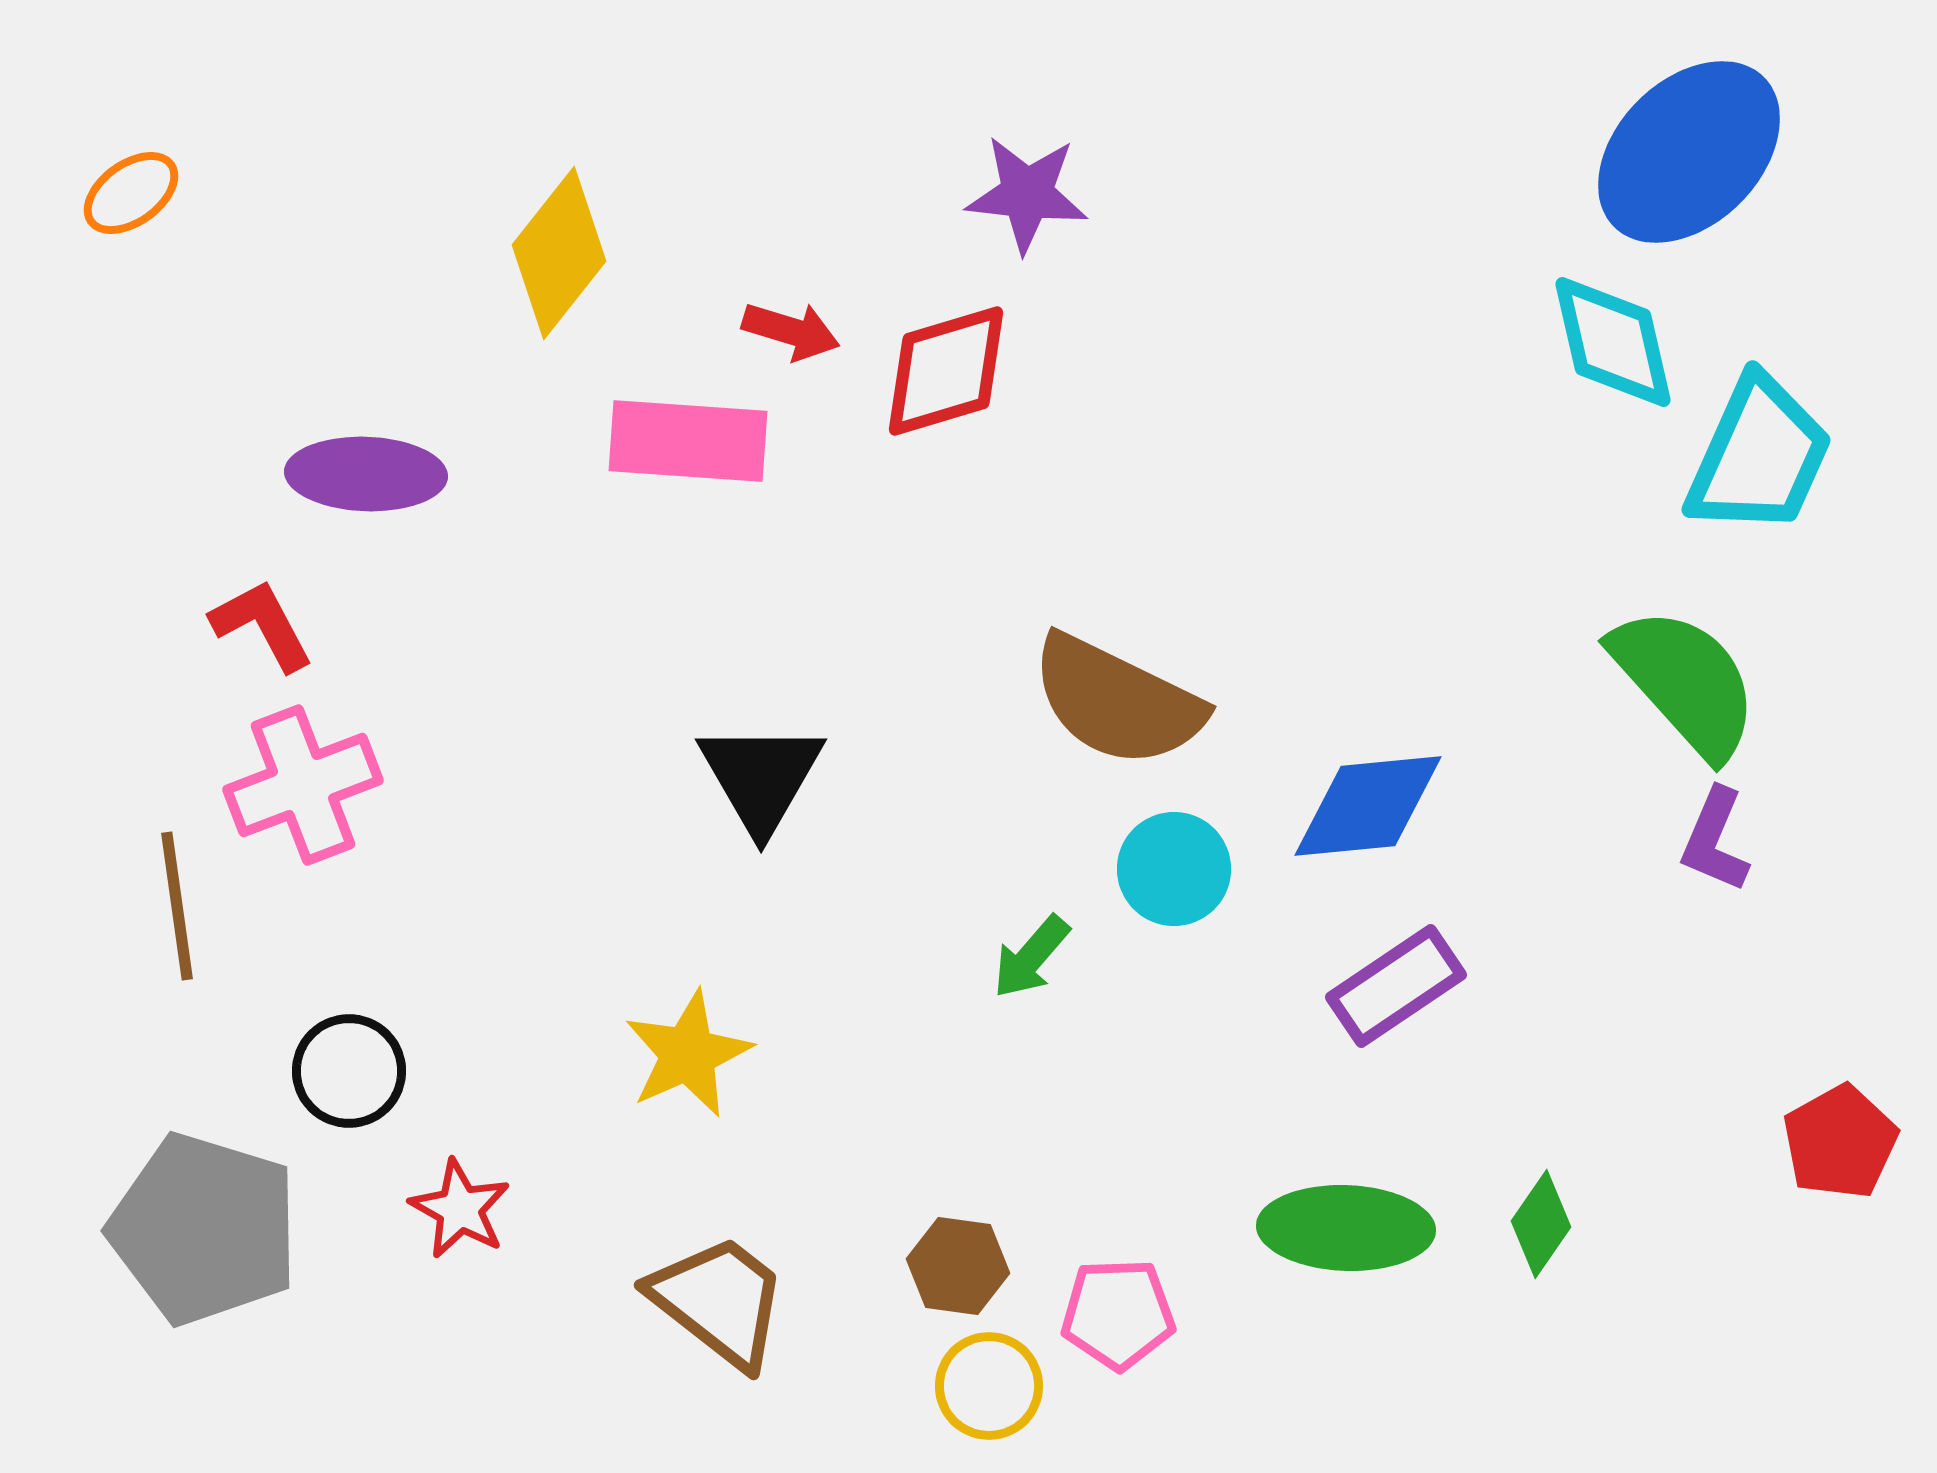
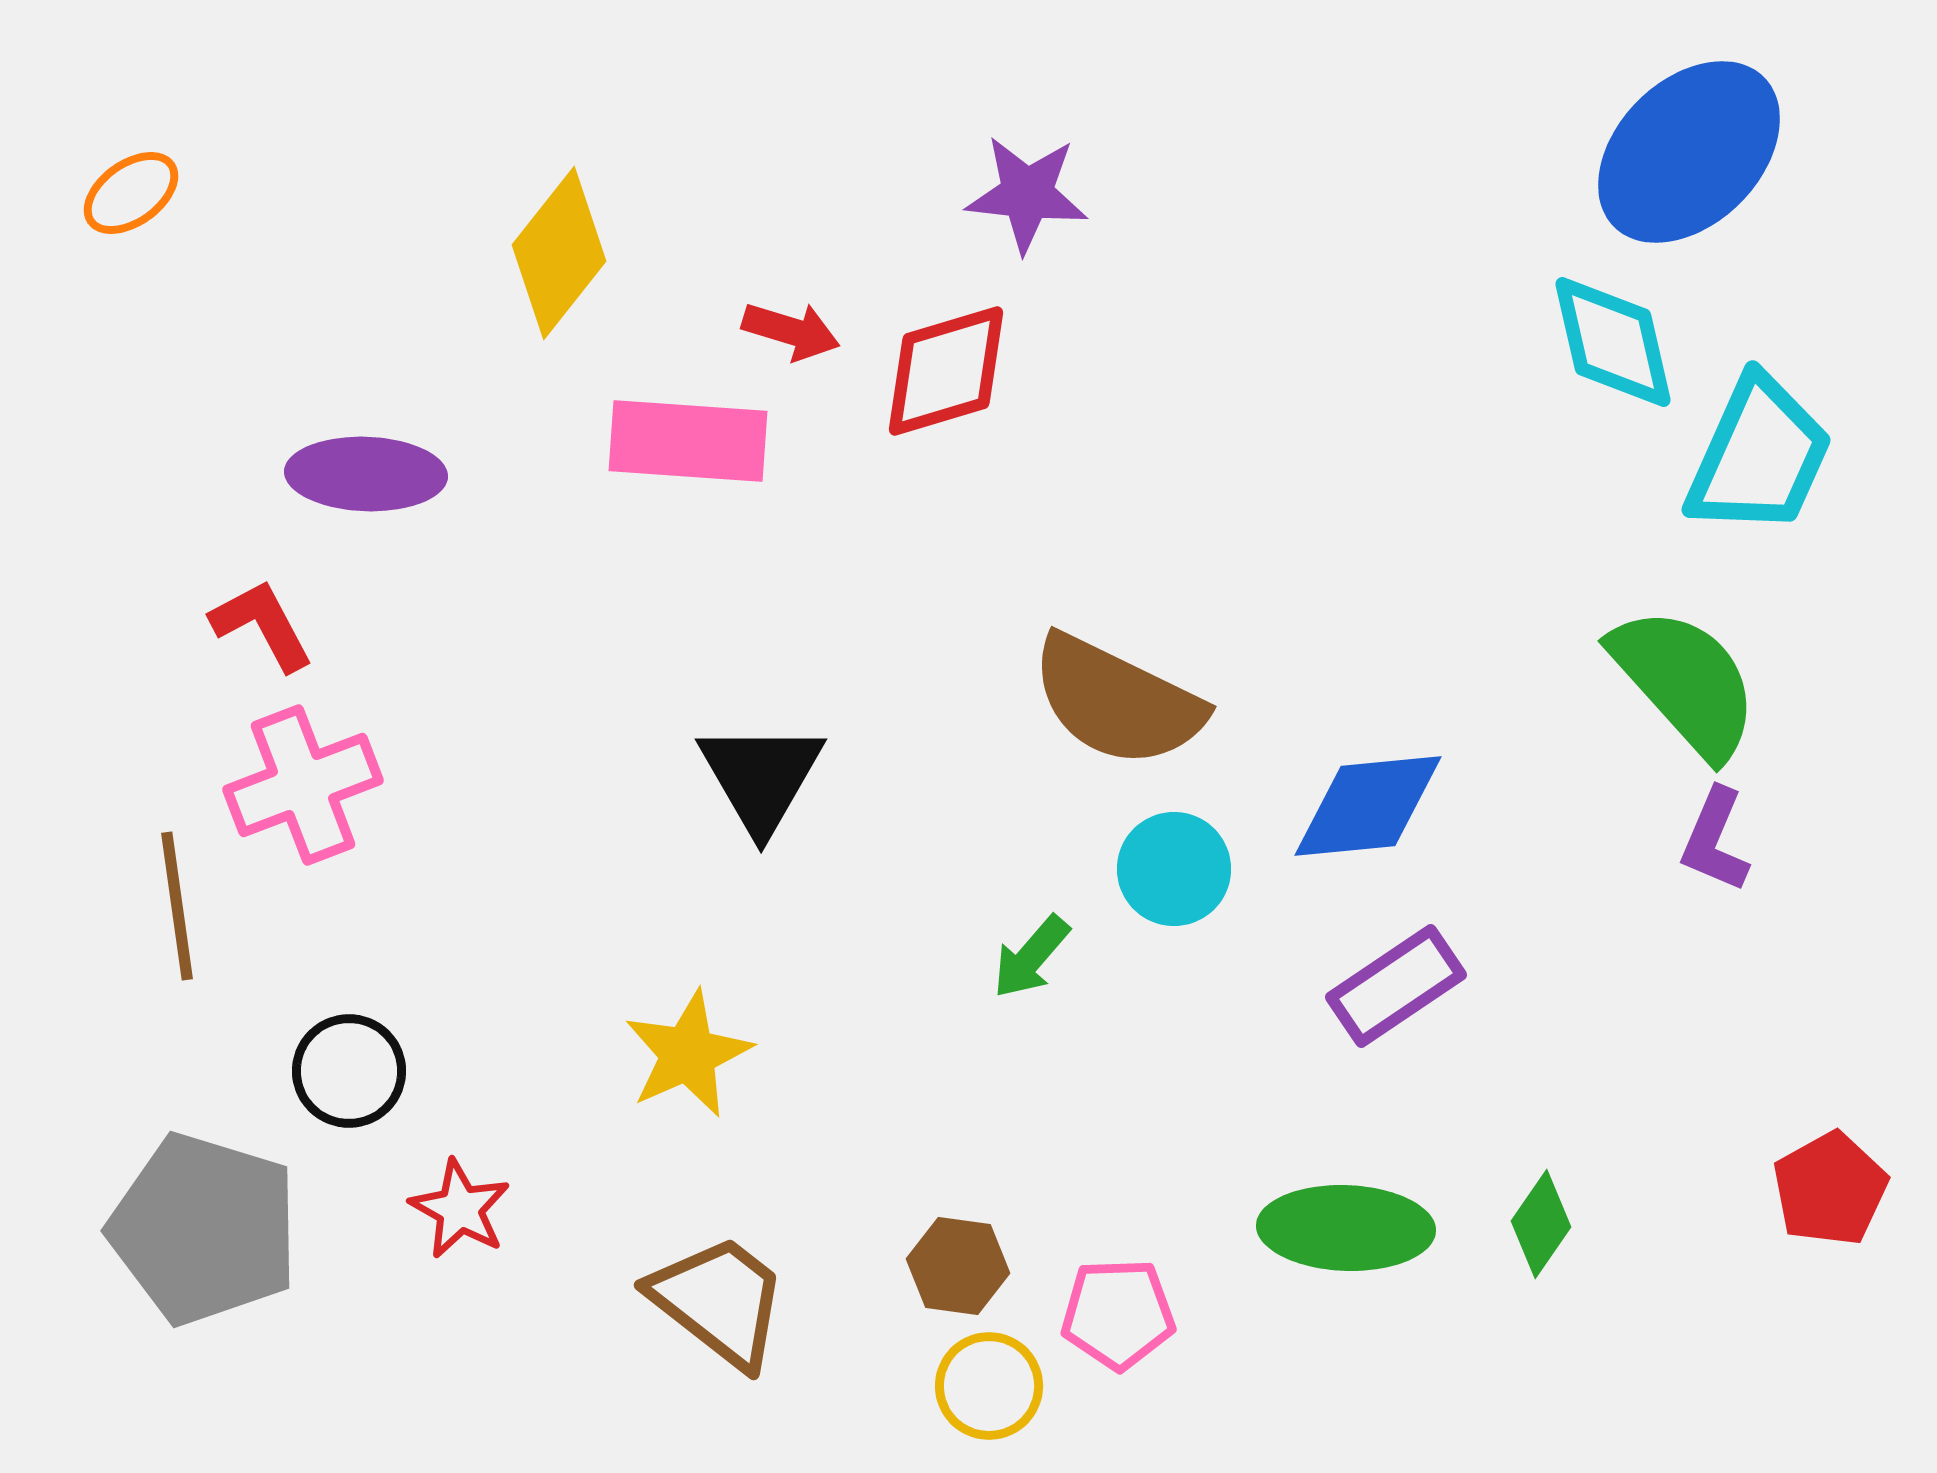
red pentagon: moved 10 px left, 47 px down
